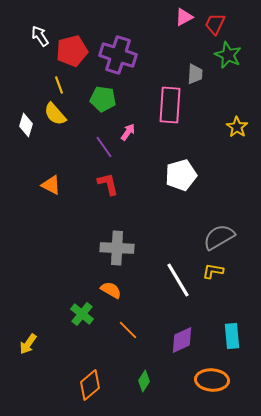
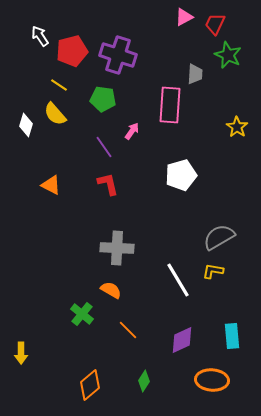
yellow line: rotated 36 degrees counterclockwise
pink arrow: moved 4 px right, 1 px up
yellow arrow: moved 7 px left, 9 px down; rotated 35 degrees counterclockwise
